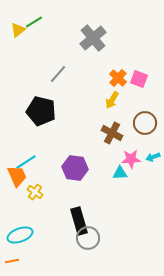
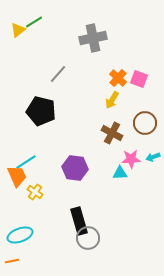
gray cross: rotated 28 degrees clockwise
